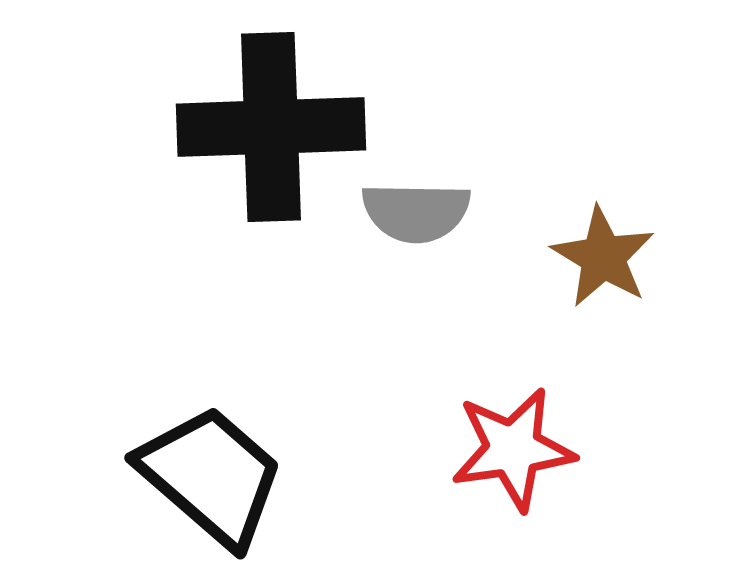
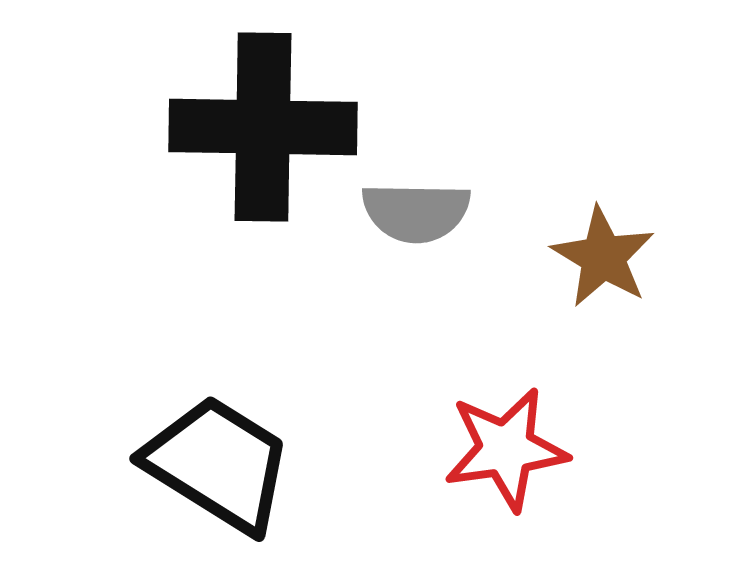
black cross: moved 8 px left; rotated 3 degrees clockwise
red star: moved 7 px left
black trapezoid: moved 7 px right, 12 px up; rotated 9 degrees counterclockwise
